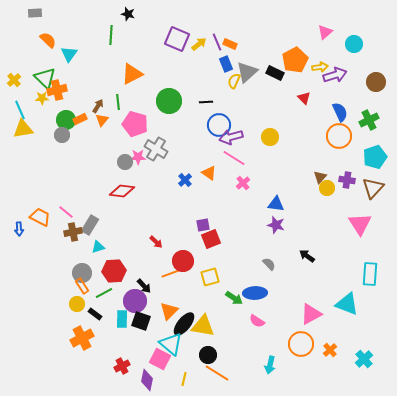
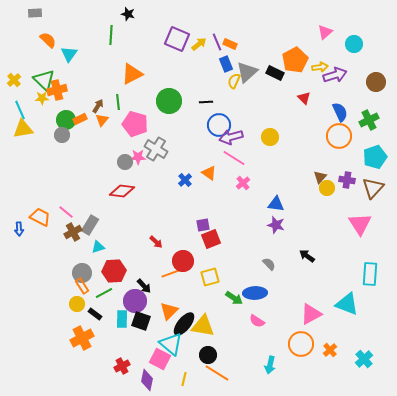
green triangle at (45, 78): moved 1 px left, 2 px down
brown cross at (73, 232): rotated 18 degrees counterclockwise
